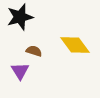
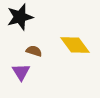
purple triangle: moved 1 px right, 1 px down
